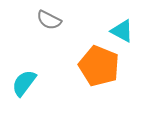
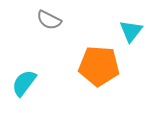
cyan triangle: moved 9 px right; rotated 40 degrees clockwise
orange pentagon: rotated 18 degrees counterclockwise
